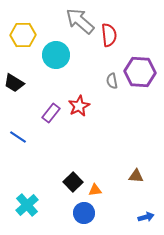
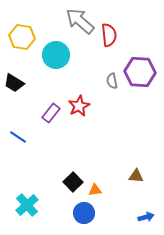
yellow hexagon: moved 1 px left, 2 px down; rotated 10 degrees clockwise
